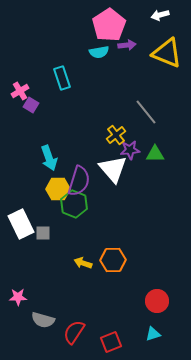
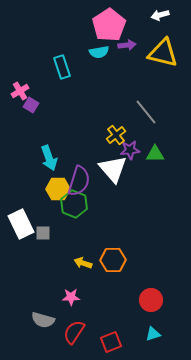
yellow triangle: moved 4 px left; rotated 8 degrees counterclockwise
cyan rectangle: moved 11 px up
pink star: moved 53 px right
red circle: moved 6 px left, 1 px up
